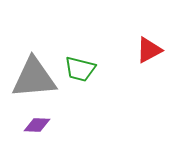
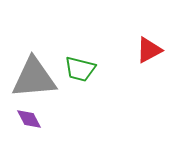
purple diamond: moved 8 px left, 6 px up; rotated 60 degrees clockwise
